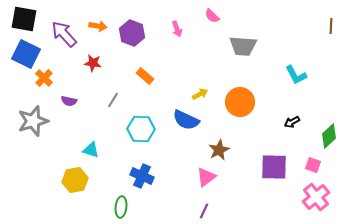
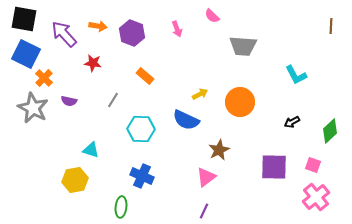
gray star: moved 13 px up; rotated 28 degrees counterclockwise
green diamond: moved 1 px right, 5 px up
